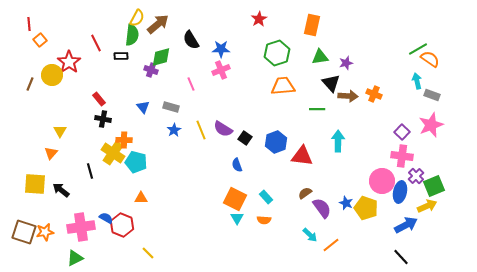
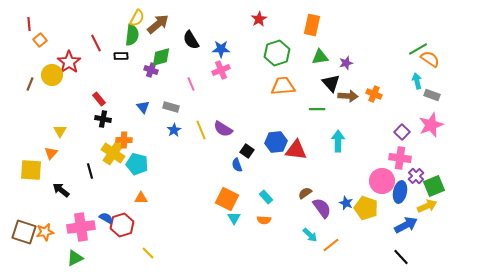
black square at (245, 138): moved 2 px right, 13 px down
blue hexagon at (276, 142): rotated 15 degrees clockwise
red triangle at (302, 156): moved 6 px left, 6 px up
pink cross at (402, 156): moved 2 px left, 2 px down
cyan pentagon at (136, 162): moved 1 px right, 2 px down
yellow square at (35, 184): moved 4 px left, 14 px up
orange square at (235, 199): moved 8 px left
cyan triangle at (237, 218): moved 3 px left
red hexagon at (122, 225): rotated 20 degrees clockwise
